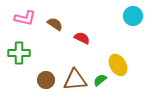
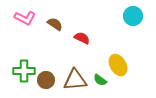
pink L-shape: rotated 15 degrees clockwise
green cross: moved 5 px right, 18 px down
green semicircle: rotated 104 degrees counterclockwise
